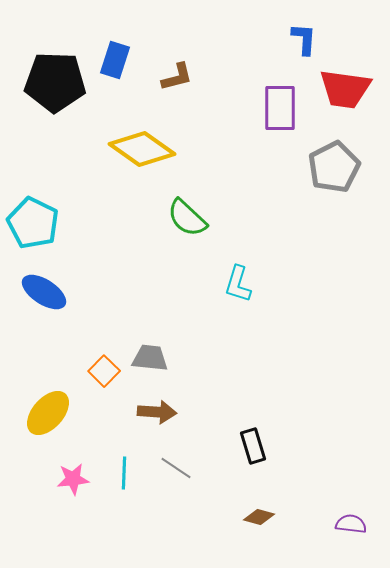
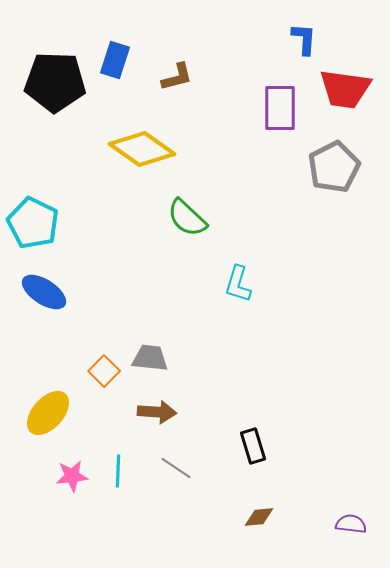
cyan line: moved 6 px left, 2 px up
pink star: moved 1 px left, 3 px up
brown diamond: rotated 20 degrees counterclockwise
